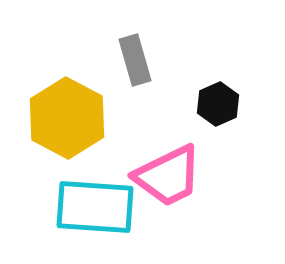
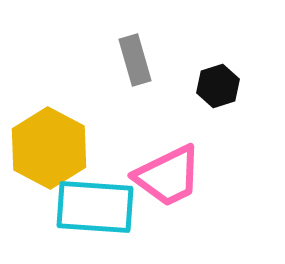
black hexagon: moved 18 px up; rotated 6 degrees clockwise
yellow hexagon: moved 18 px left, 30 px down
